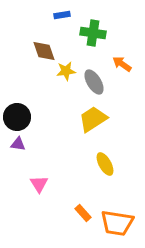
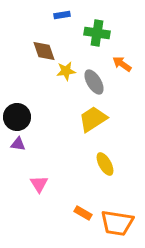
green cross: moved 4 px right
orange rectangle: rotated 18 degrees counterclockwise
